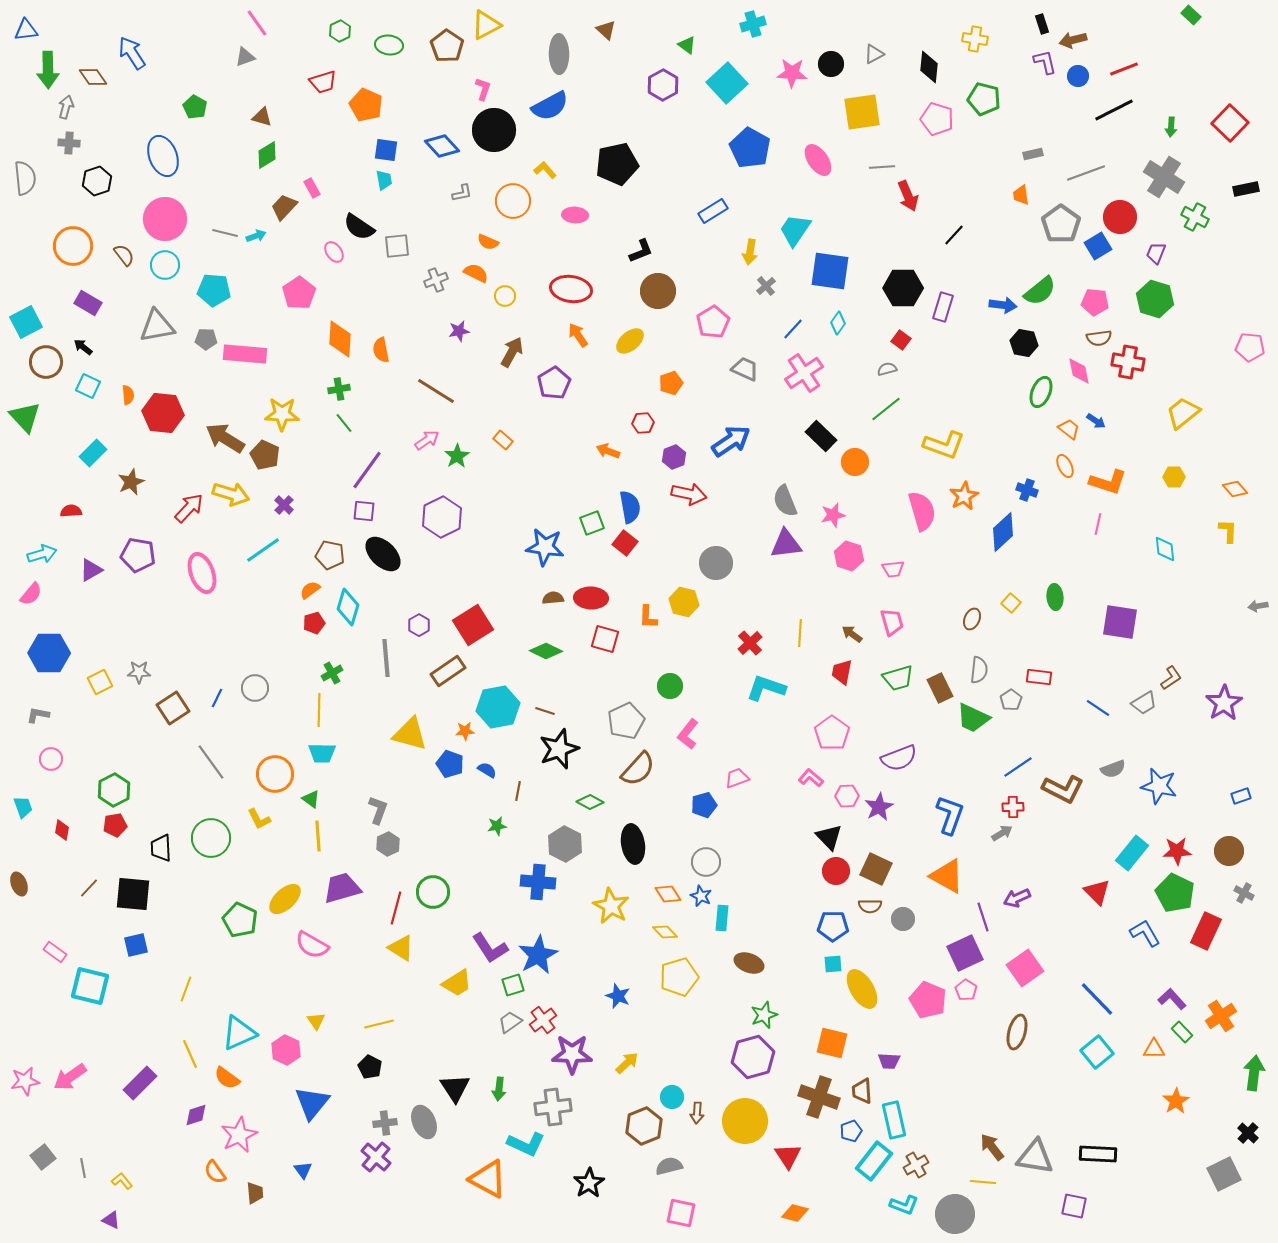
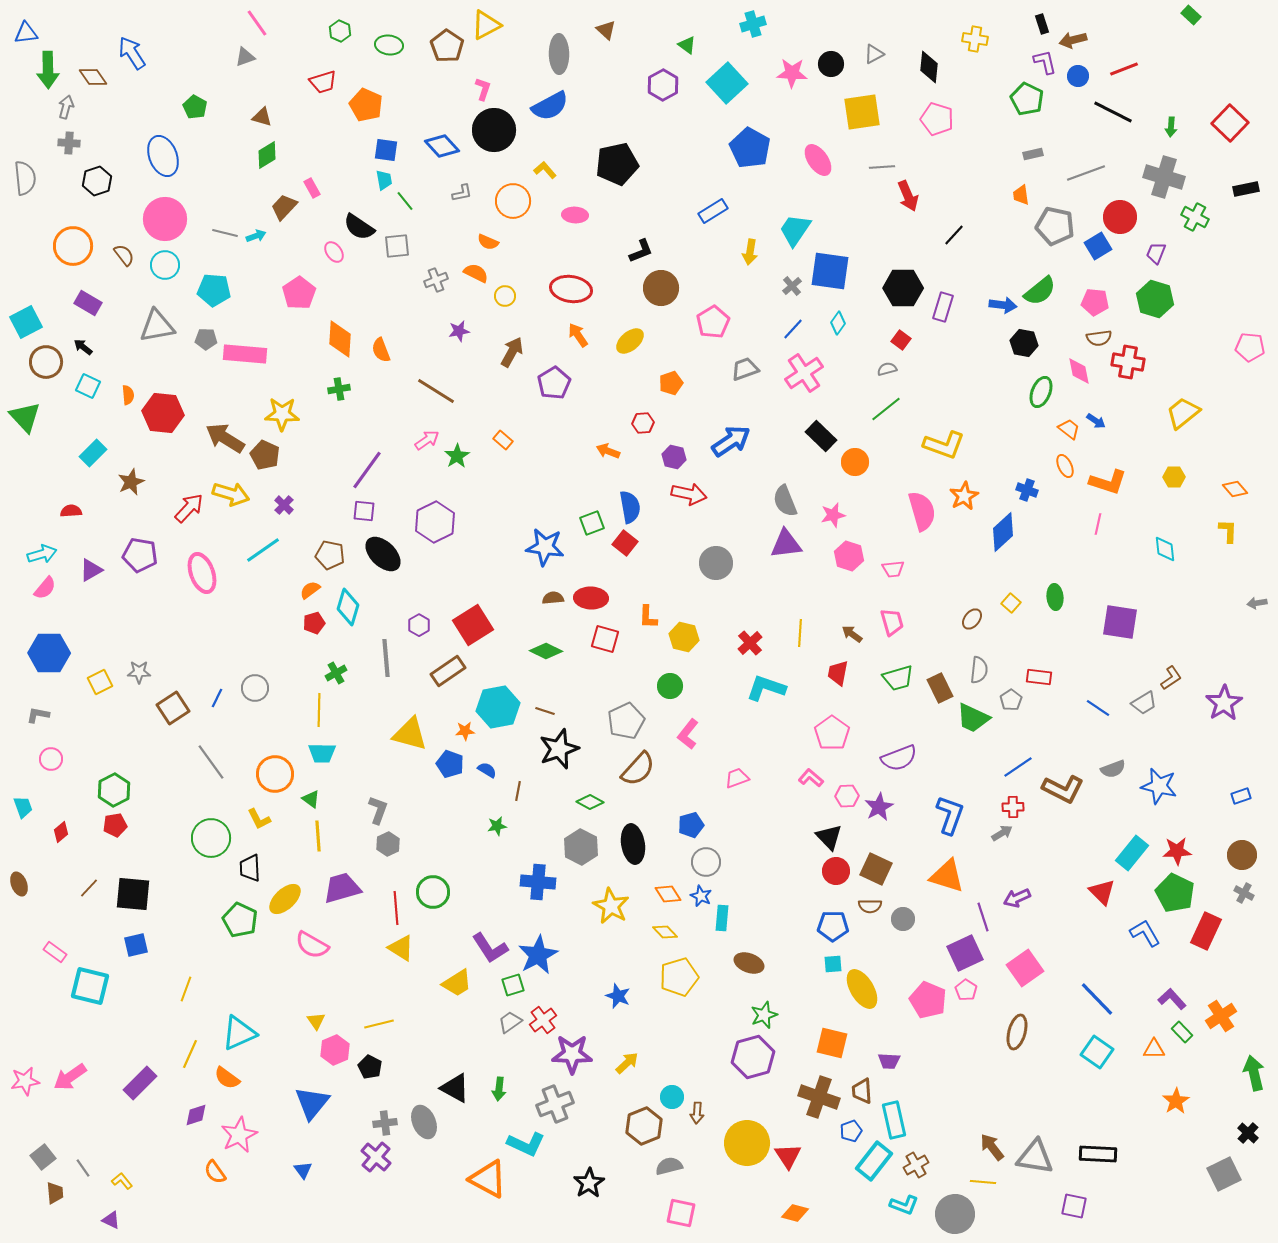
blue triangle at (26, 30): moved 3 px down
green hexagon at (340, 31): rotated 10 degrees counterclockwise
green pentagon at (984, 99): moved 43 px right; rotated 12 degrees clockwise
black line at (1114, 110): moved 1 px left, 2 px down; rotated 54 degrees clockwise
gray cross at (1164, 177): rotated 15 degrees counterclockwise
gray pentagon at (1061, 224): moved 6 px left, 2 px down; rotated 24 degrees counterclockwise
gray cross at (766, 286): moved 26 px right
brown circle at (658, 291): moved 3 px right, 3 px up
orange semicircle at (381, 350): rotated 10 degrees counterclockwise
gray trapezoid at (745, 369): rotated 44 degrees counterclockwise
green line at (344, 423): moved 61 px right, 222 px up
purple hexagon at (674, 457): rotated 25 degrees counterclockwise
purple hexagon at (442, 517): moved 7 px left, 5 px down
purple pentagon at (138, 555): moved 2 px right
pink semicircle at (31, 594): moved 14 px right, 6 px up
yellow hexagon at (684, 602): moved 35 px down
gray arrow at (1258, 606): moved 1 px left, 3 px up
brown ellipse at (972, 619): rotated 15 degrees clockwise
red trapezoid at (842, 672): moved 4 px left, 1 px down
green cross at (332, 673): moved 4 px right
blue pentagon at (704, 805): moved 13 px left, 20 px down
red diamond at (62, 830): moved 1 px left, 2 px down; rotated 40 degrees clockwise
gray hexagon at (565, 844): moved 16 px right, 3 px down
black trapezoid at (161, 848): moved 89 px right, 20 px down
brown circle at (1229, 851): moved 13 px right, 4 px down
orange triangle at (947, 876): rotated 12 degrees counterclockwise
red triangle at (1097, 892): moved 5 px right
red line at (396, 908): rotated 20 degrees counterclockwise
pink hexagon at (286, 1050): moved 49 px right; rotated 12 degrees clockwise
cyan square at (1097, 1052): rotated 16 degrees counterclockwise
yellow line at (190, 1054): rotated 48 degrees clockwise
green arrow at (1254, 1073): rotated 20 degrees counterclockwise
black triangle at (455, 1088): rotated 28 degrees counterclockwise
gray cross at (553, 1107): moved 2 px right, 3 px up; rotated 15 degrees counterclockwise
yellow circle at (745, 1121): moved 2 px right, 22 px down
gray line at (83, 1168): rotated 24 degrees counterclockwise
brown trapezoid at (255, 1193): moved 200 px left
